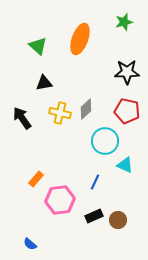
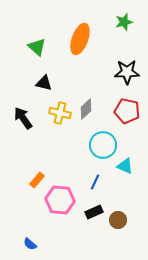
green triangle: moved 1 px left, 1 px down
black triangle: rotated 24 degrees clockwise
black arrow: moved 1 px right
cyan circle: moved 2 px left, 4 px down
cyan triangle: moved 1 px down
orange rectangle: moved 1 px right, 1 px down
pink hexagon: rotated 12 degrees clockwise
black rectangle: moved 4 px up
